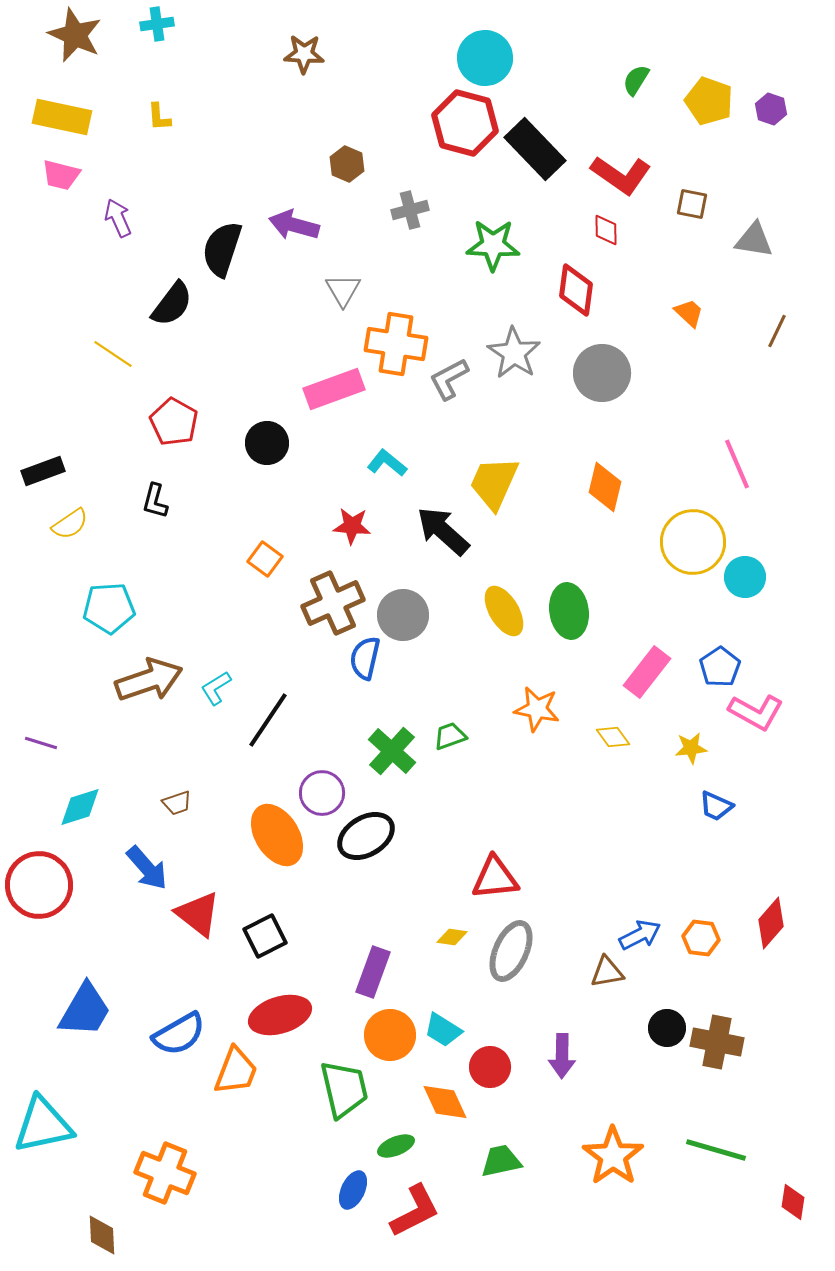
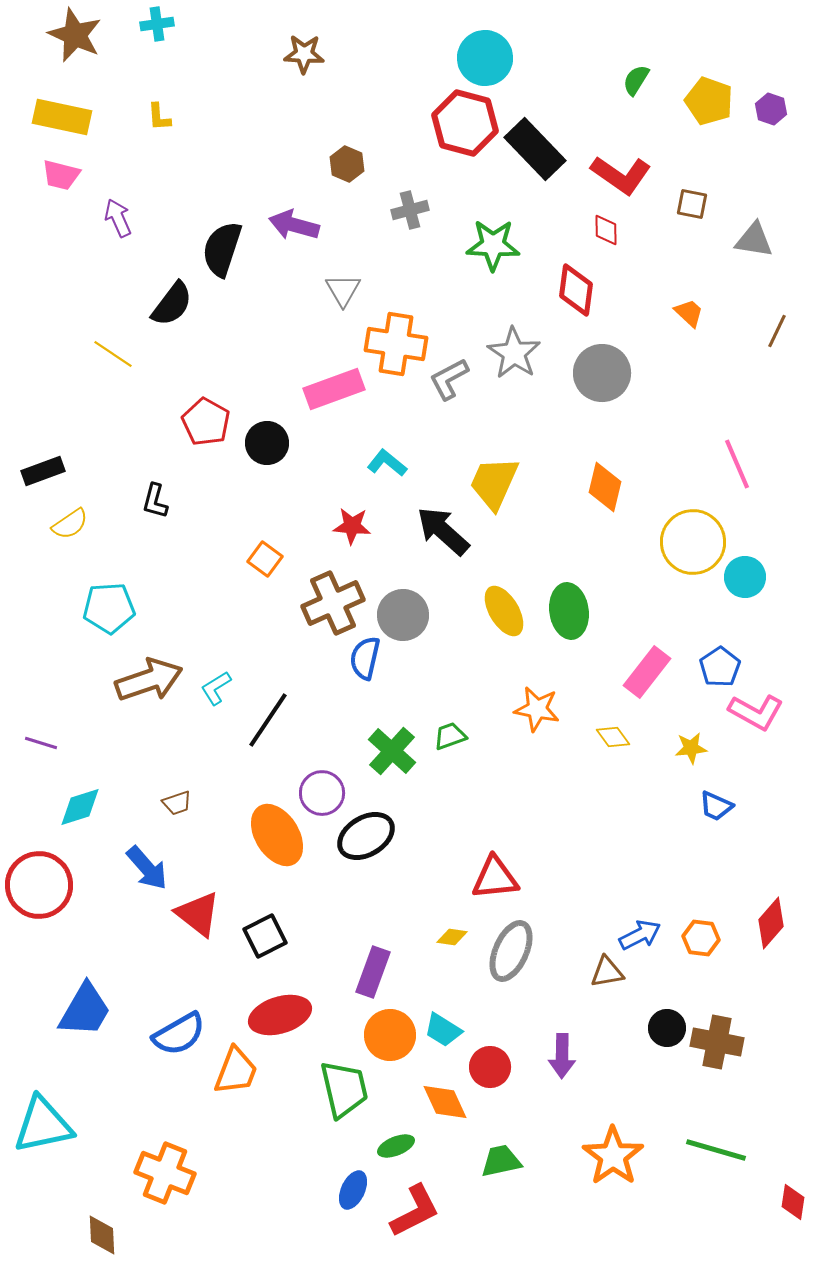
red pentagon at (174, 422): moved 32 px right
